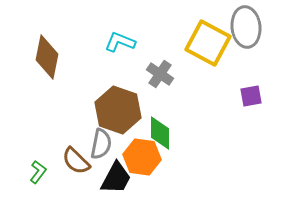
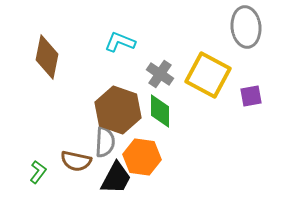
yellow square: moved 32 px down
green diamond: moved 22 px up
gray semicircle: moved 4 px right, 2 px up; rotated 8 degrees counterclockwise
brown semicircle: rotated 32 degrees counterclockwise
